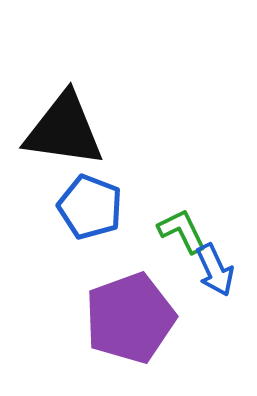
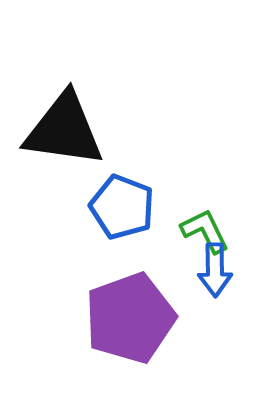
blue pentagon: moved 32 px right
green L-shape: moved 23 px right
blue arrow: rotated 24 degrees clockwise
